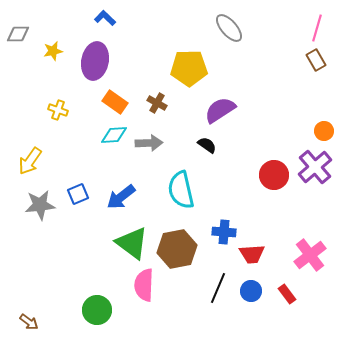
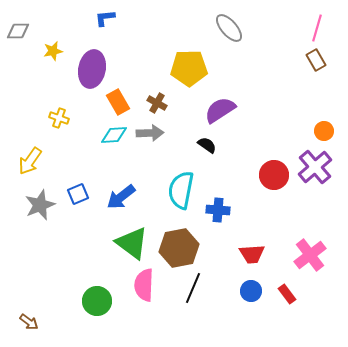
blue L-shape: rotated 50 degrees counterclockwise
gray diamond: moved 3 px up
purple ellipse: moved 3 px left, 8 px down
orange rectangle: moved 3 px right; rotated 25 degrees clockwise
yellow cross: moved 1 px right, 8 px down
gray arrow: moved 1 px right, 10 px up
cyan semicircle: rotated 24 degrees clockwise
gray star: rotated 16 degrees counterclockwise
blue cross: moved 6 px left, 22 px up
brown hexagon: moved 2 px right, 1 px up
black line: moved 25 px left
green circle: moved 9 px up
